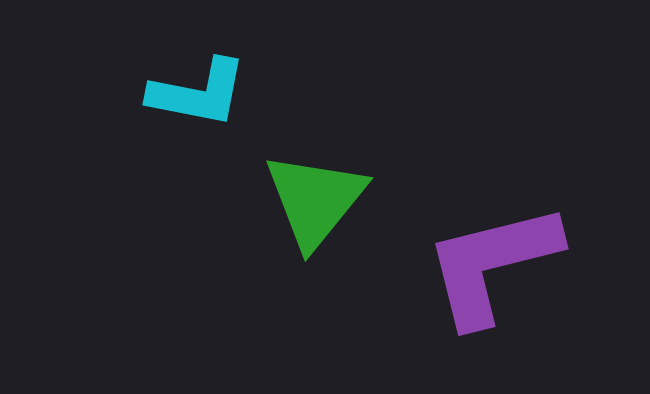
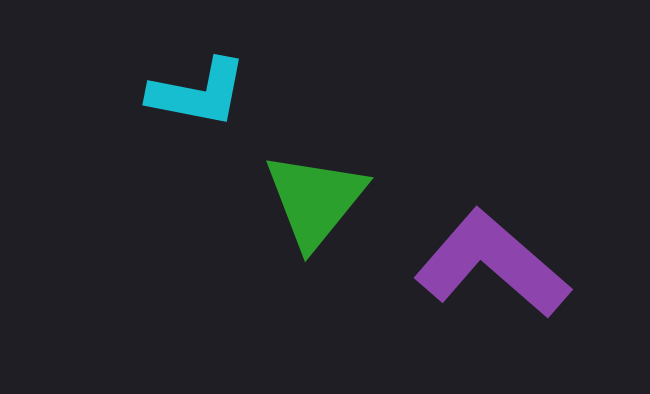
purple L-shape: rotated 55 degrees clockwise
